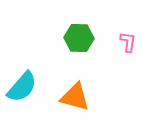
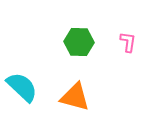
green hexagon: moved 4 px down
cyan semicircle: rotated 88 degrees counterclockwise
